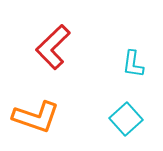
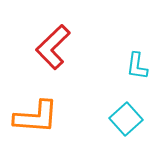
cyan L-shape: moved 4 px right, 2 px down
orange L-shape: rotated 15 degrees counterclockwise
